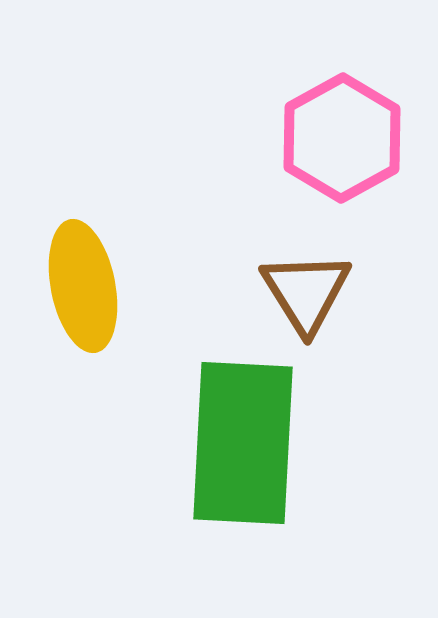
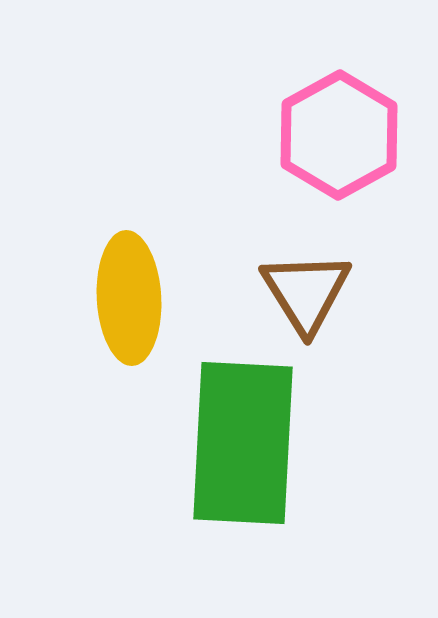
pink hexagon: moved 3 px left, 3 px up
yellow ellipse: moved 46 px right, 12 px down; rotated 8 degrees clockwise
